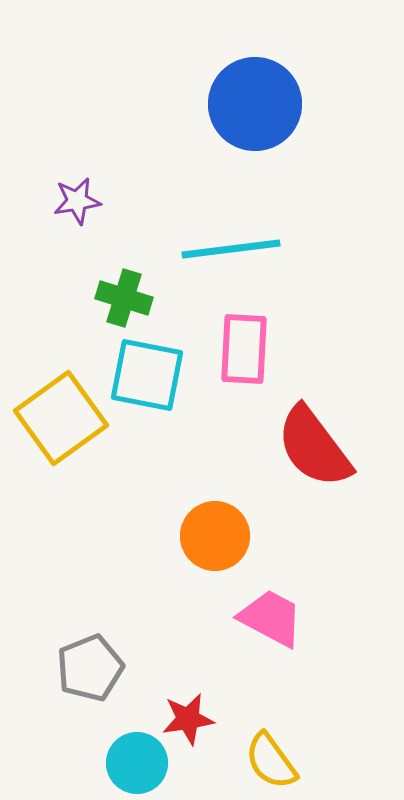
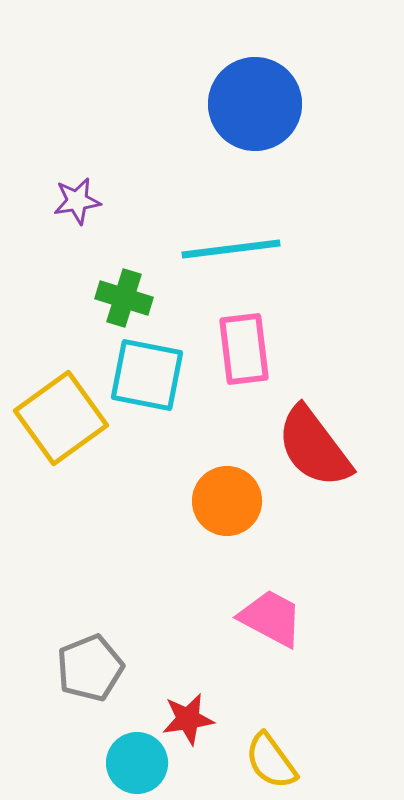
pink rectangle: rotated 10 degrees counterclockwise
orange circle: moved 12 px right, 35 px up
